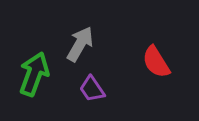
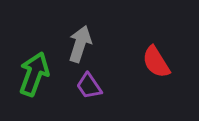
gray arrow: rotated 12 degrees counterclockwise
purple trapezoid: moved 3 px left, 3 px up
